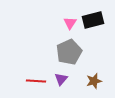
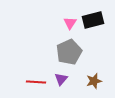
red line: moved 1 px down
